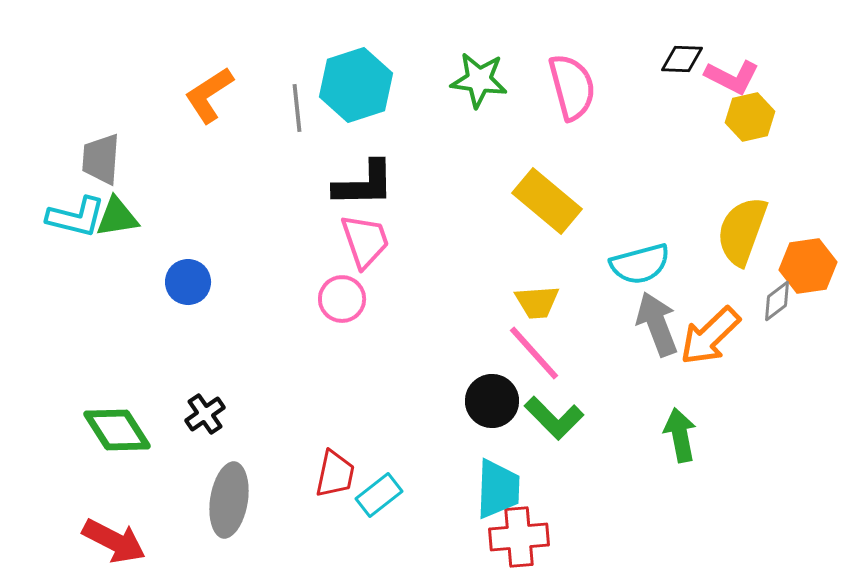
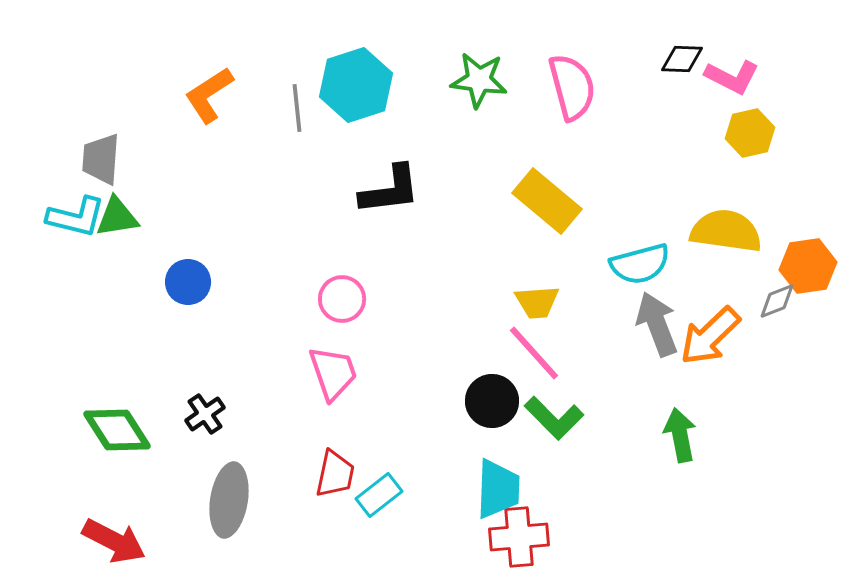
yellow hexagon: moved 16 px down
black L-shape: moved 26 px right, 6 px down; rotated 6 degrees counterclockwise
yellow semicircle: moved 16 px left; rotated 78 degrees clockwise
pink trapezoid: moved 32 px left, 132 px down
gray diamond: rotated 15 degrees clockwise
